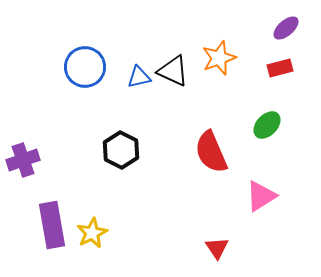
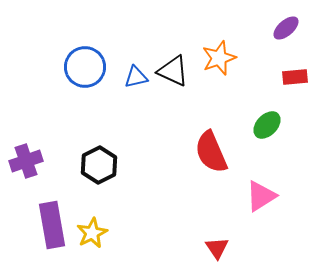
red rectangle: moved 15 px right, 9 px down; rotated 10 degrees clockwise
blue triangle: moved 3 px left
black hexagon: moved 22 px left, 15 px down; rotated 6 degrees clockwise
purple cross: moved 3 px right, 1 px down
